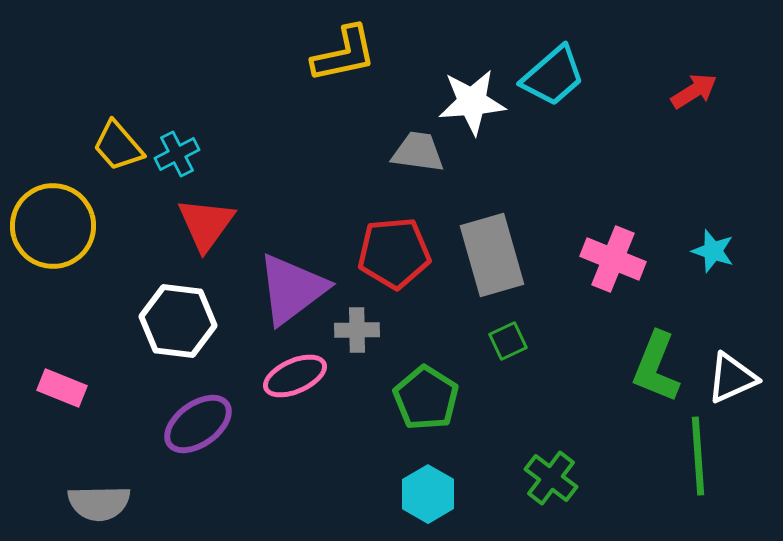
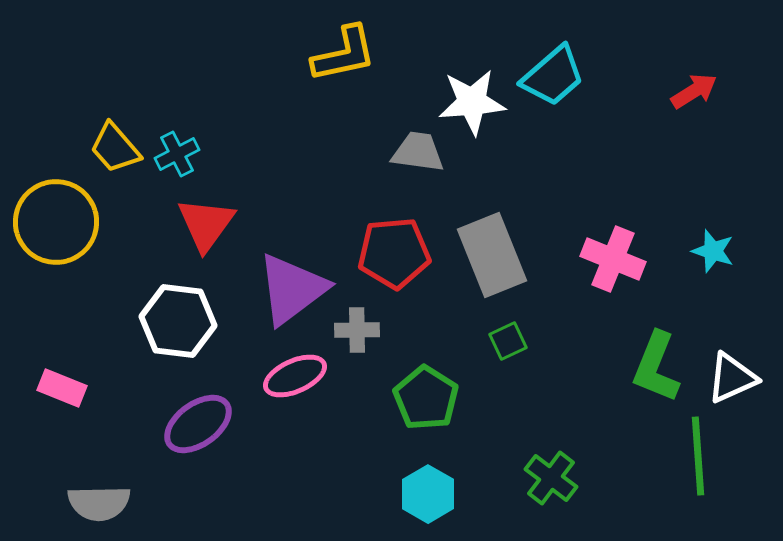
yellow trapezoid: moved 3 px left, 2 px down
yellow circle: moved 3 px right, 4 px up
gray rectangle: rotated 6 degrees counterclockwise
